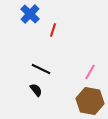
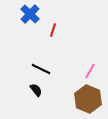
pink line: moved 1 px up
brown hexagon: moved 2 px left, 2 px up; rotated 12 degrees clockwise
